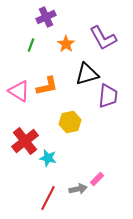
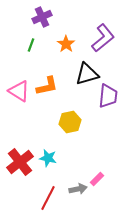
purple cross: moved 4 px left
purple L-shape: rotated 100 degrees counterclockwise
red cross: moved 5 px left, 21 px down
